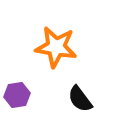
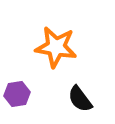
purple hexagon: moved 1 px up
